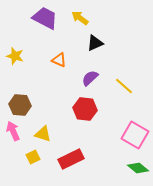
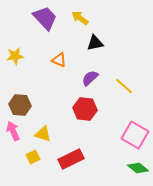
purple trapezoid: rotated 20 degrees clockwise
black triangle: rotated 12 degrees clockwise
yellow star: rotated 24 degrees counterclockwise
